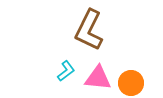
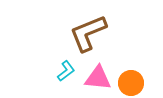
brown L-shape: moved 1 px left, 3 px down; rotated 42 degrees clockwise
